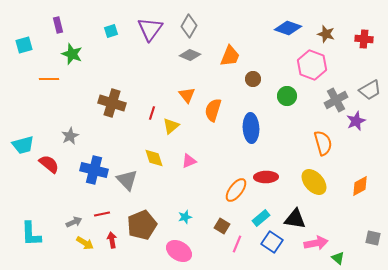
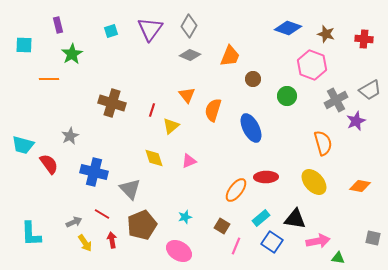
cyan square at (24, 45): rotated 18 degrees clockwise
green star at (72, 54): rotated 20 degrees clockwise
red line at (152, 113): moved 3 px up
blue ellipse at (251, 128): rotated 24 degrees counterclockwise
cyan trapezoid at (23, 145): rotated 30 degrees clockwise
red semicircle at (49, 164): rotated 15 degrees clockwise
blue cross at (94, 170): moved 2 px down
gray triangle at (127, 180): moved 3 px right, 9 px down
orange diamond at (360, 186): rotated 40 degrees clockwise
red line at (102, 214): rotated 42 degrees clockwise
yellow arrow at (85, 243): rotated 24 degrees clockwise
pink arrow at (316, 243): moved 2 px right, 2 px up
pink line at (237, 244): moved 1 px left, 2 px down
green triangle at (338, 258): rotated 32 degrees counterclockwise
